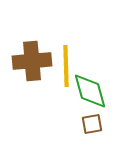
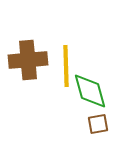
brown cross: moved 4 px left, 1 px up
brown square: moved 6 px right
